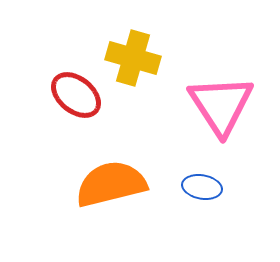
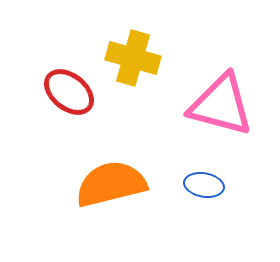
red ellipse: moved 7 px left, 3 px up
pink triangle: rotated 42 degrees counterclockwise
blue ellipse: moved 2 px right, 2 px up
